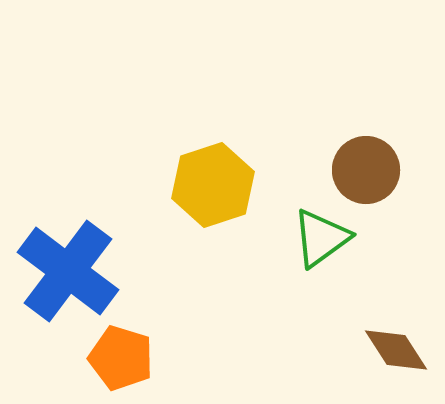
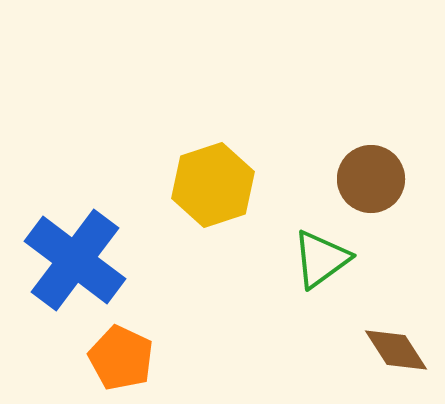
brown circle: moved 5 px right, 9 px down
green triangle: moved 21 px down
blue cross: moved 7 px right, 11 px up
orange pentagon: rotated 8 degrees clockwise
